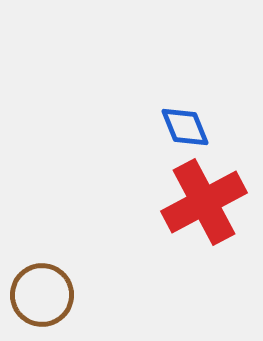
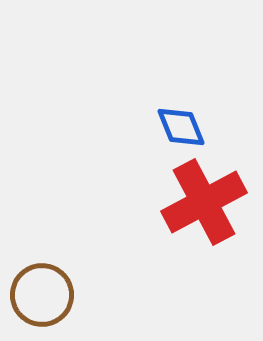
blue diamond: moved 4 px left
